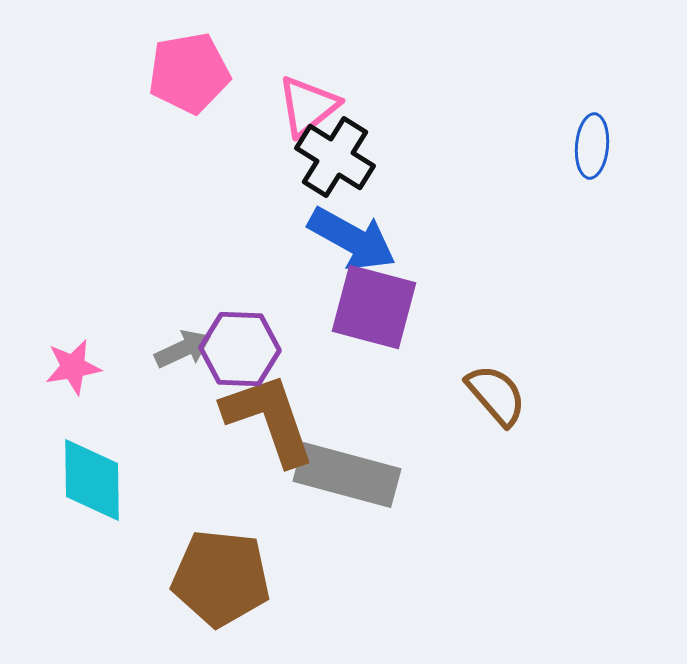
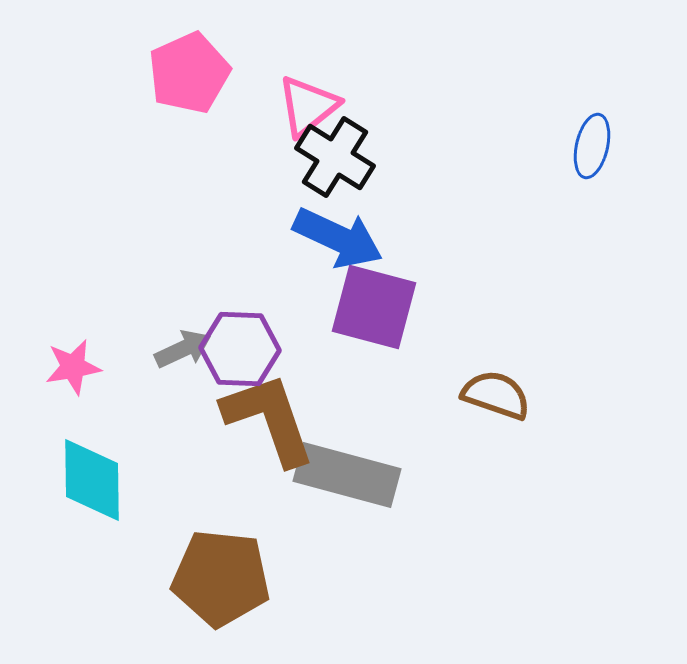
pink pentagon: rotated 14 degrees counterclockwise
blue ellipse: rotated 8 degrees clockwise
blue arrow: moved 14 px left, 1 px up; rotated 4 degrees counterclockwise
brown semicircle: rotated 30 degrees counterclockwise
